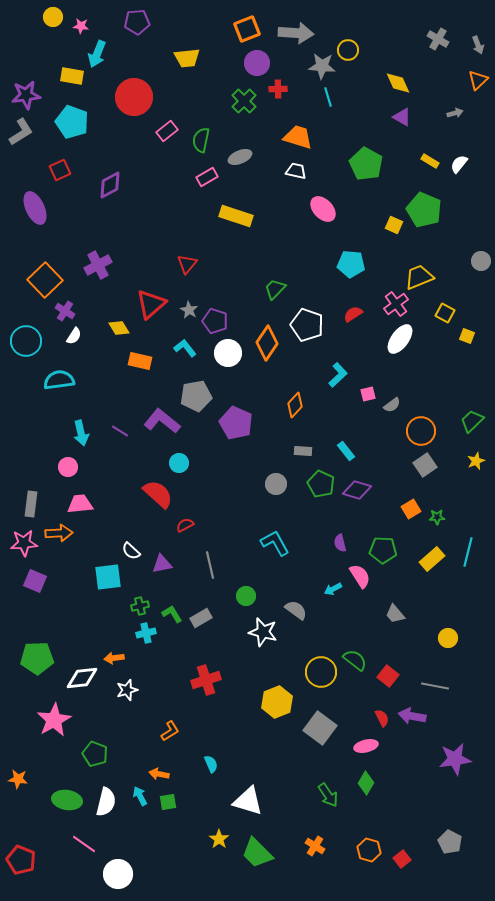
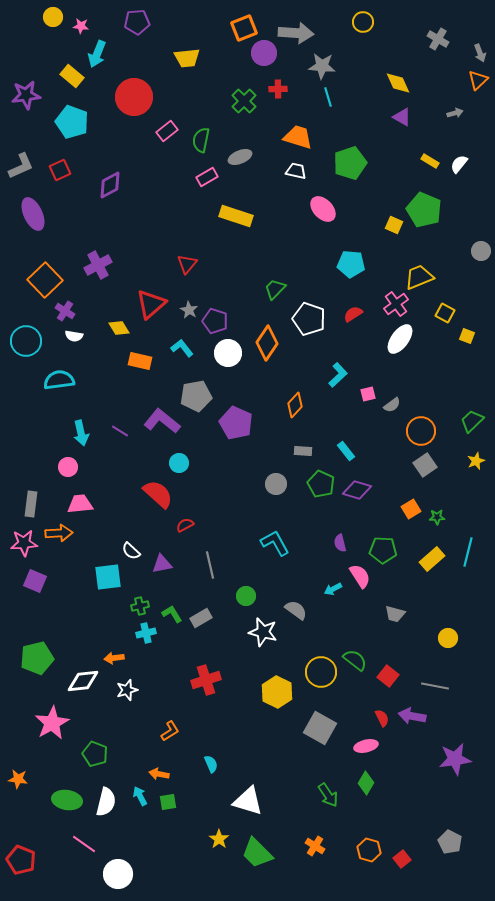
orange square at (247, 29): moved 3 px left, 1 px up
gray arrow at (478, 45): moved 2 px right, 8 px down
yellow circle at (348, 50): moved 15 px right, 28 px up
purple circle at (257, 63): moved 7 px right, 10 px up
yellow rectangle at (72, 76): rotated 30 degrees clockwise
gray L-shape at (21, 132): moved 34 px down; rotated 8 degrees clockwise
green pentagon at (366, 164): moved 16 px left, 1 px up; rotated 24 degrees clockwise
purple ellipse at (35, 208): moved 2 px left, 6 px down
gray circle at (481, 261): moved 10 px up
white pentagon at (307, 325): moved 2 px right, 6 px up
white semicircle at (74, 336): rotated 66 degrees clockwise
cyan L-shape at (185, 348): moved 3 px left
gray trapezoid at (395, 614): rotated 35 degrees counterclockwise
green pentagon at (37, 658): rotated 12 degrees counterclockwise
white diamond at (82, 678): moved 1 px right, 3 px down
yellow hexagon at (277, 702): moved 10 px up; rotated 12 degrees counterclockwise
pink star at (54, 720): moved 2 px left, 3 px down
gray square at (320, 728): rotated 8 degrees counterclockwise
